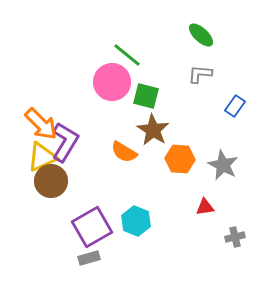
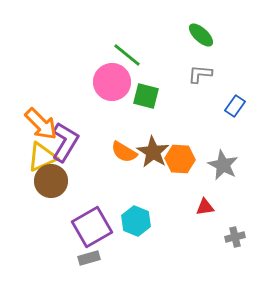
brown star: moved 22 px down
